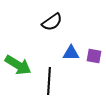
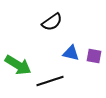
blue triangle: rotated 12 degrees clockwise
black line: moved 1 px right; rotated 68 degrees clockwise
